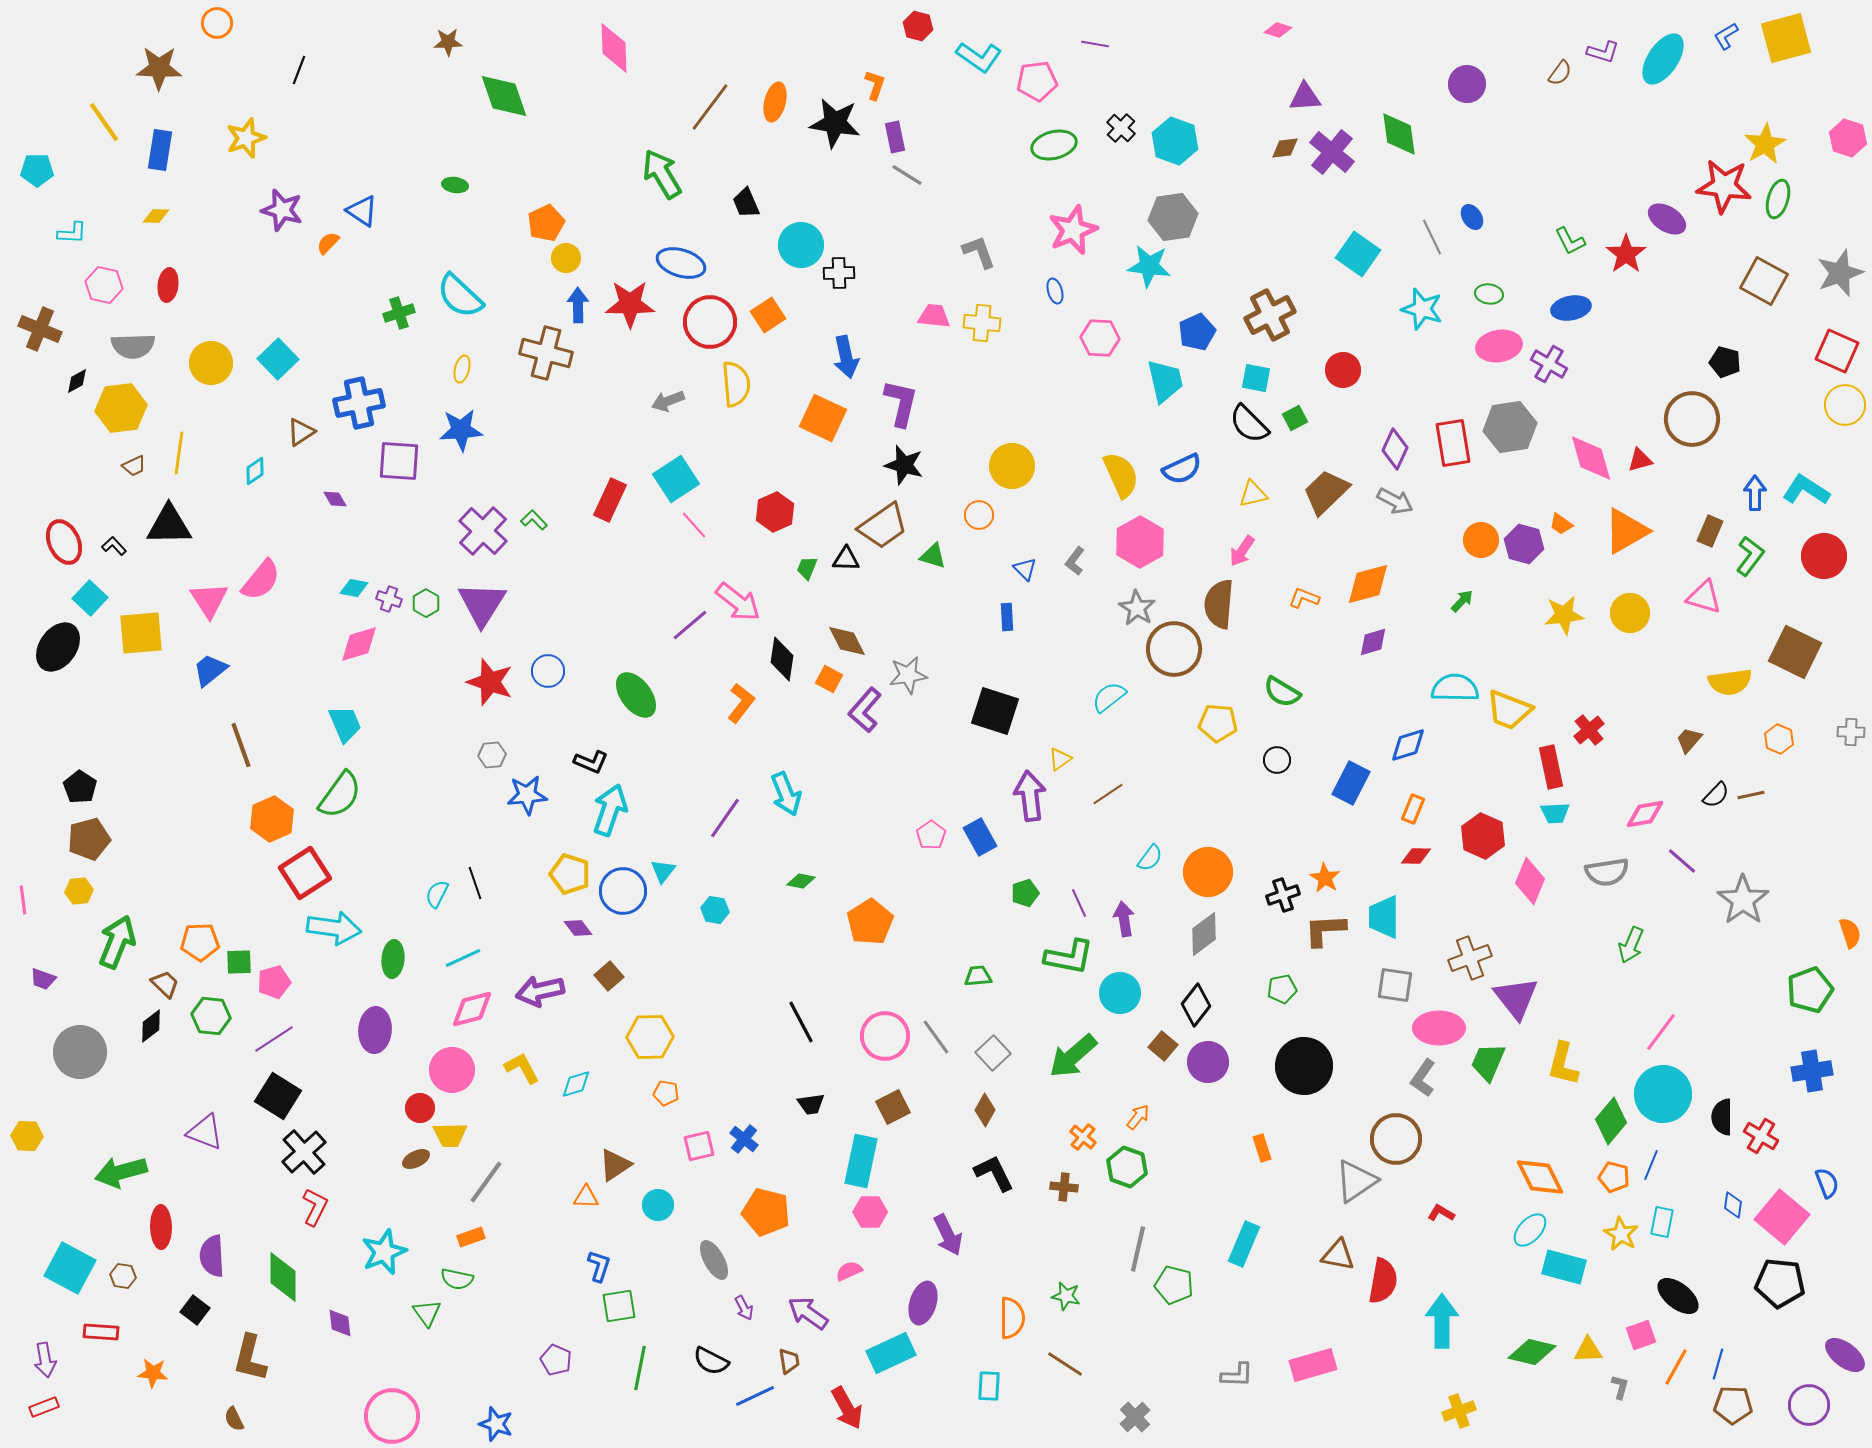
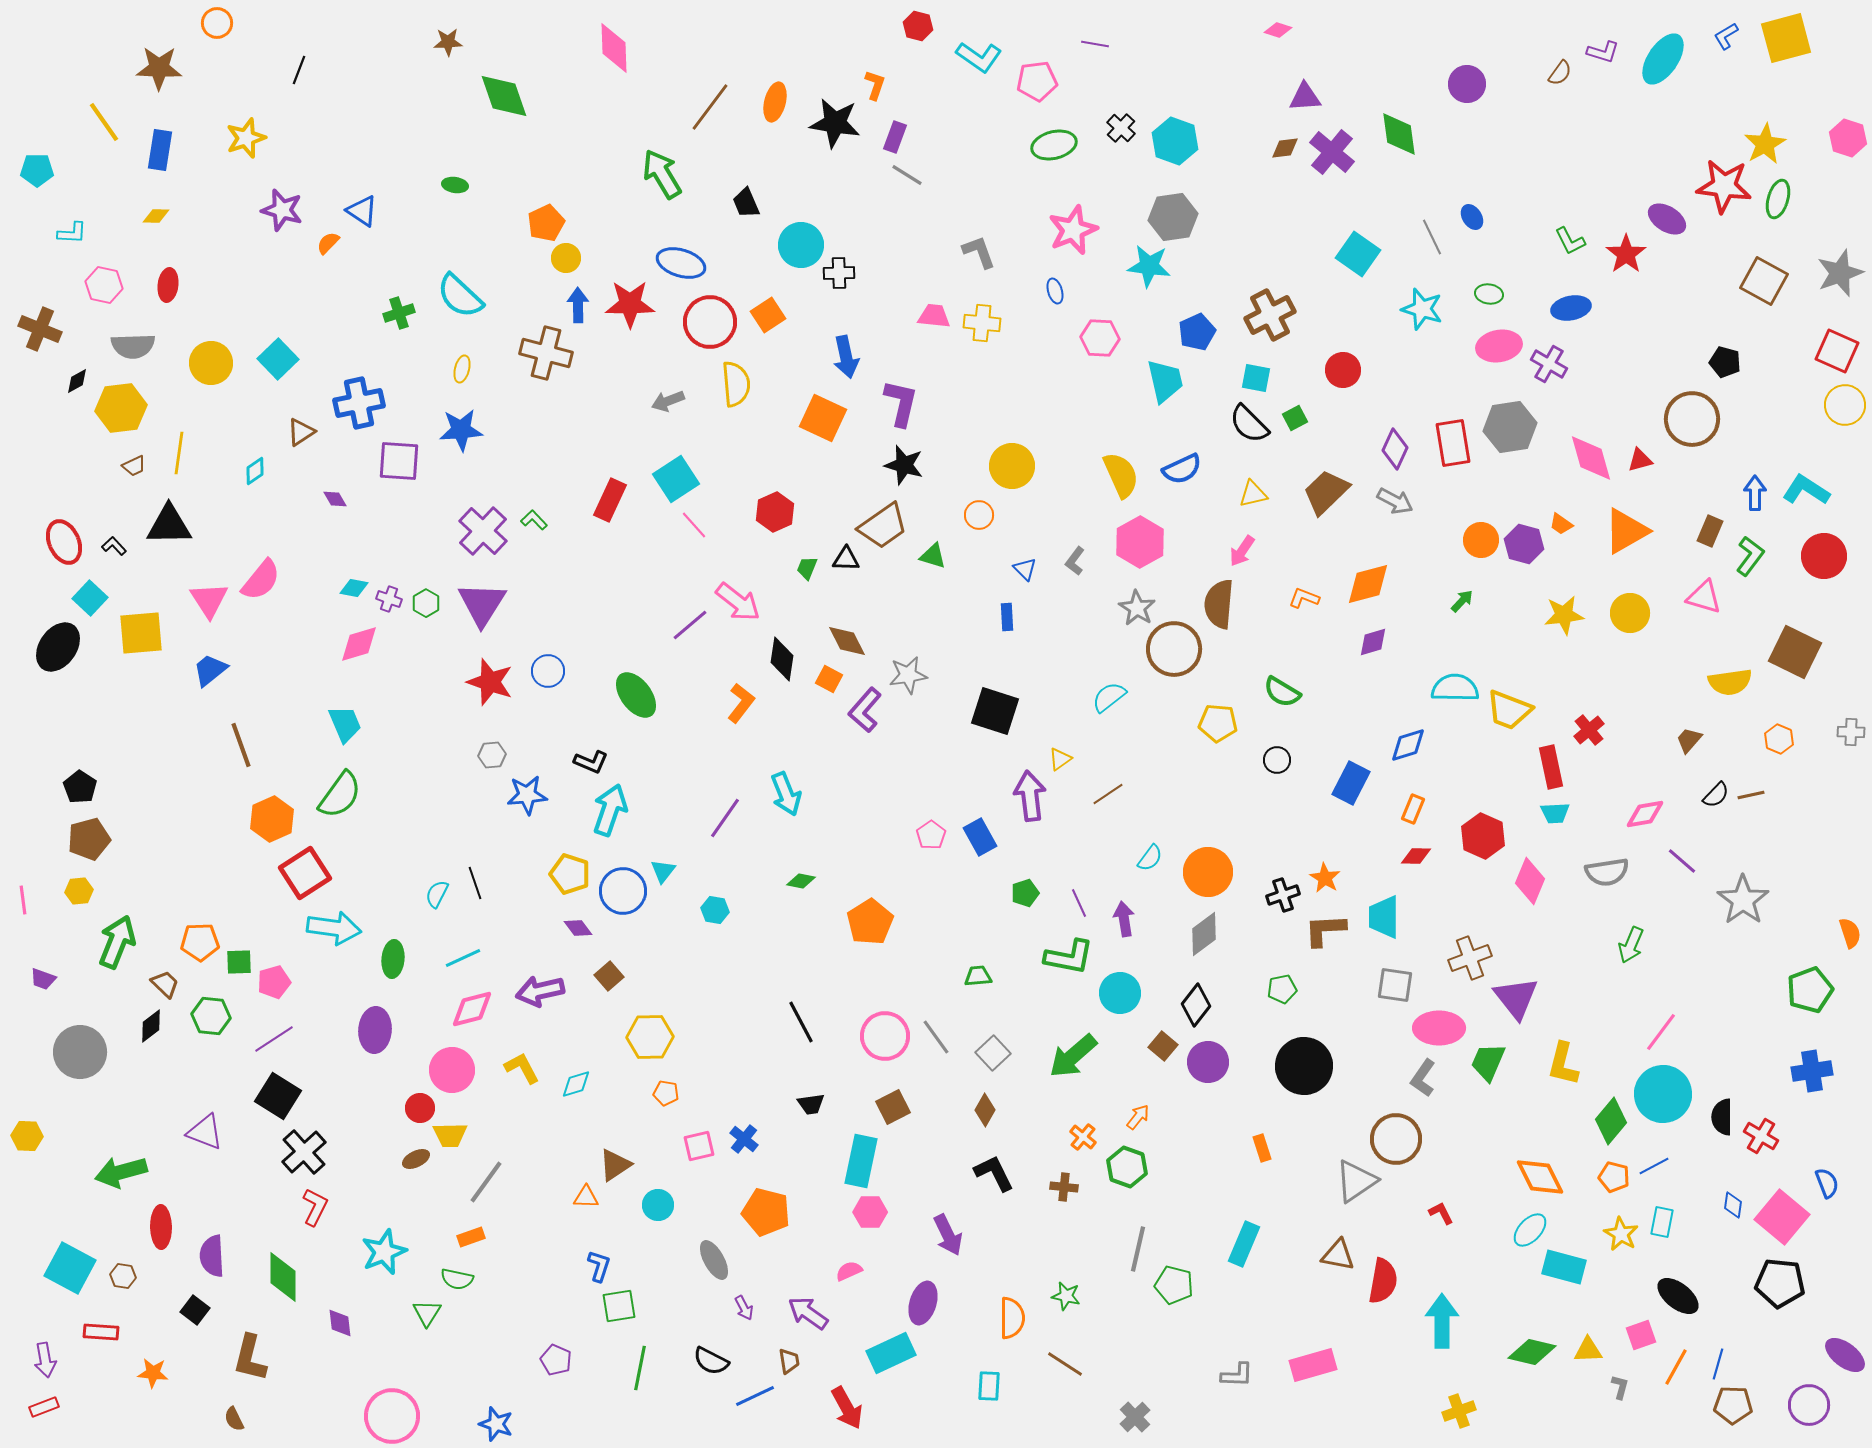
purple rectangle at (895, 137): rotated 32 degrees clockwise
blue line at (1651, 1165): moved 3 px right, 1 px down; rotated 40 degrees clockwise
red L-shape at (1441, 1213): rotated 32 degrees clockwise
green triangle at (427, 1313): rotated 8 degrees clockwise
